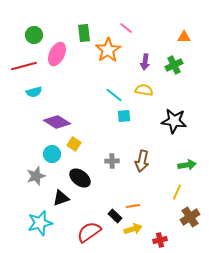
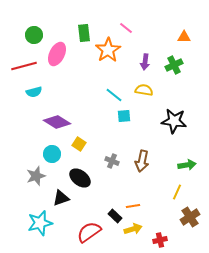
yellow square: moved 5 px right
gray cross: rotated 24 degrees clockwise
